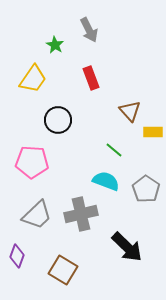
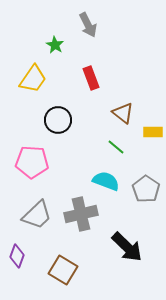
gray arrow: moved 1 px left, 5 px up
brown triangle: moved 7 px left, 2 px down; rotated 10 degrees counterclockwise
green line: moved 2 px right, 3 px up
